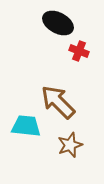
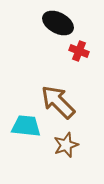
brown star: moved 4 px left
